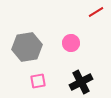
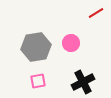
red line: moved 1 px down
gray hexagon: moved 9 px right
black cross: moved 2 px right
